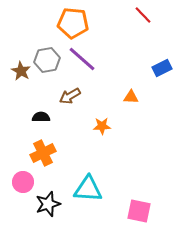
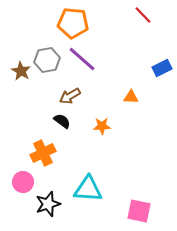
black semicircle: moved 21 px right, 4 px down; rotated 36 degrees clockwise
